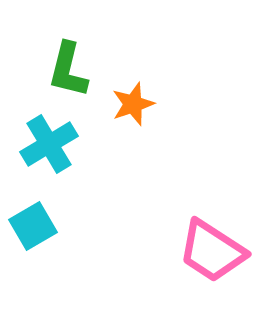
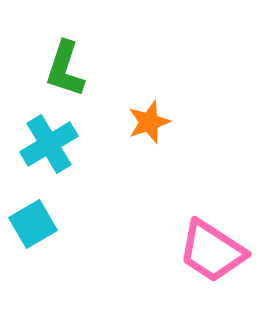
green L-shape: moved 3 px left, 1 px up; rotated 4 degrees clockwise
orange star: moved 16 px right, 18 px down
cyan square: moved 2 px up
